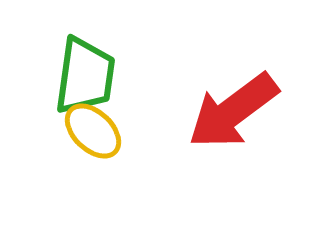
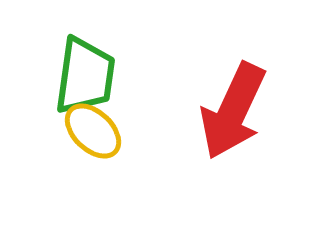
red arrow: rotated 28 degrees counterclockwise
